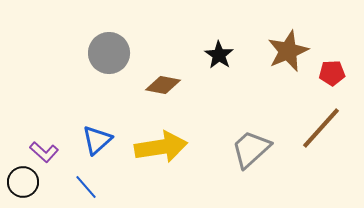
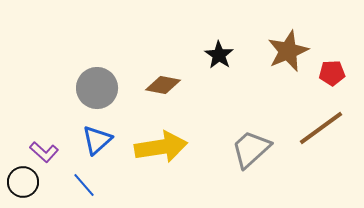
gray circle: moved 12 px left, 35 px down
brown line: rotated 12 degrees clockwise
blue line: moved 2 px left, 2 px up
